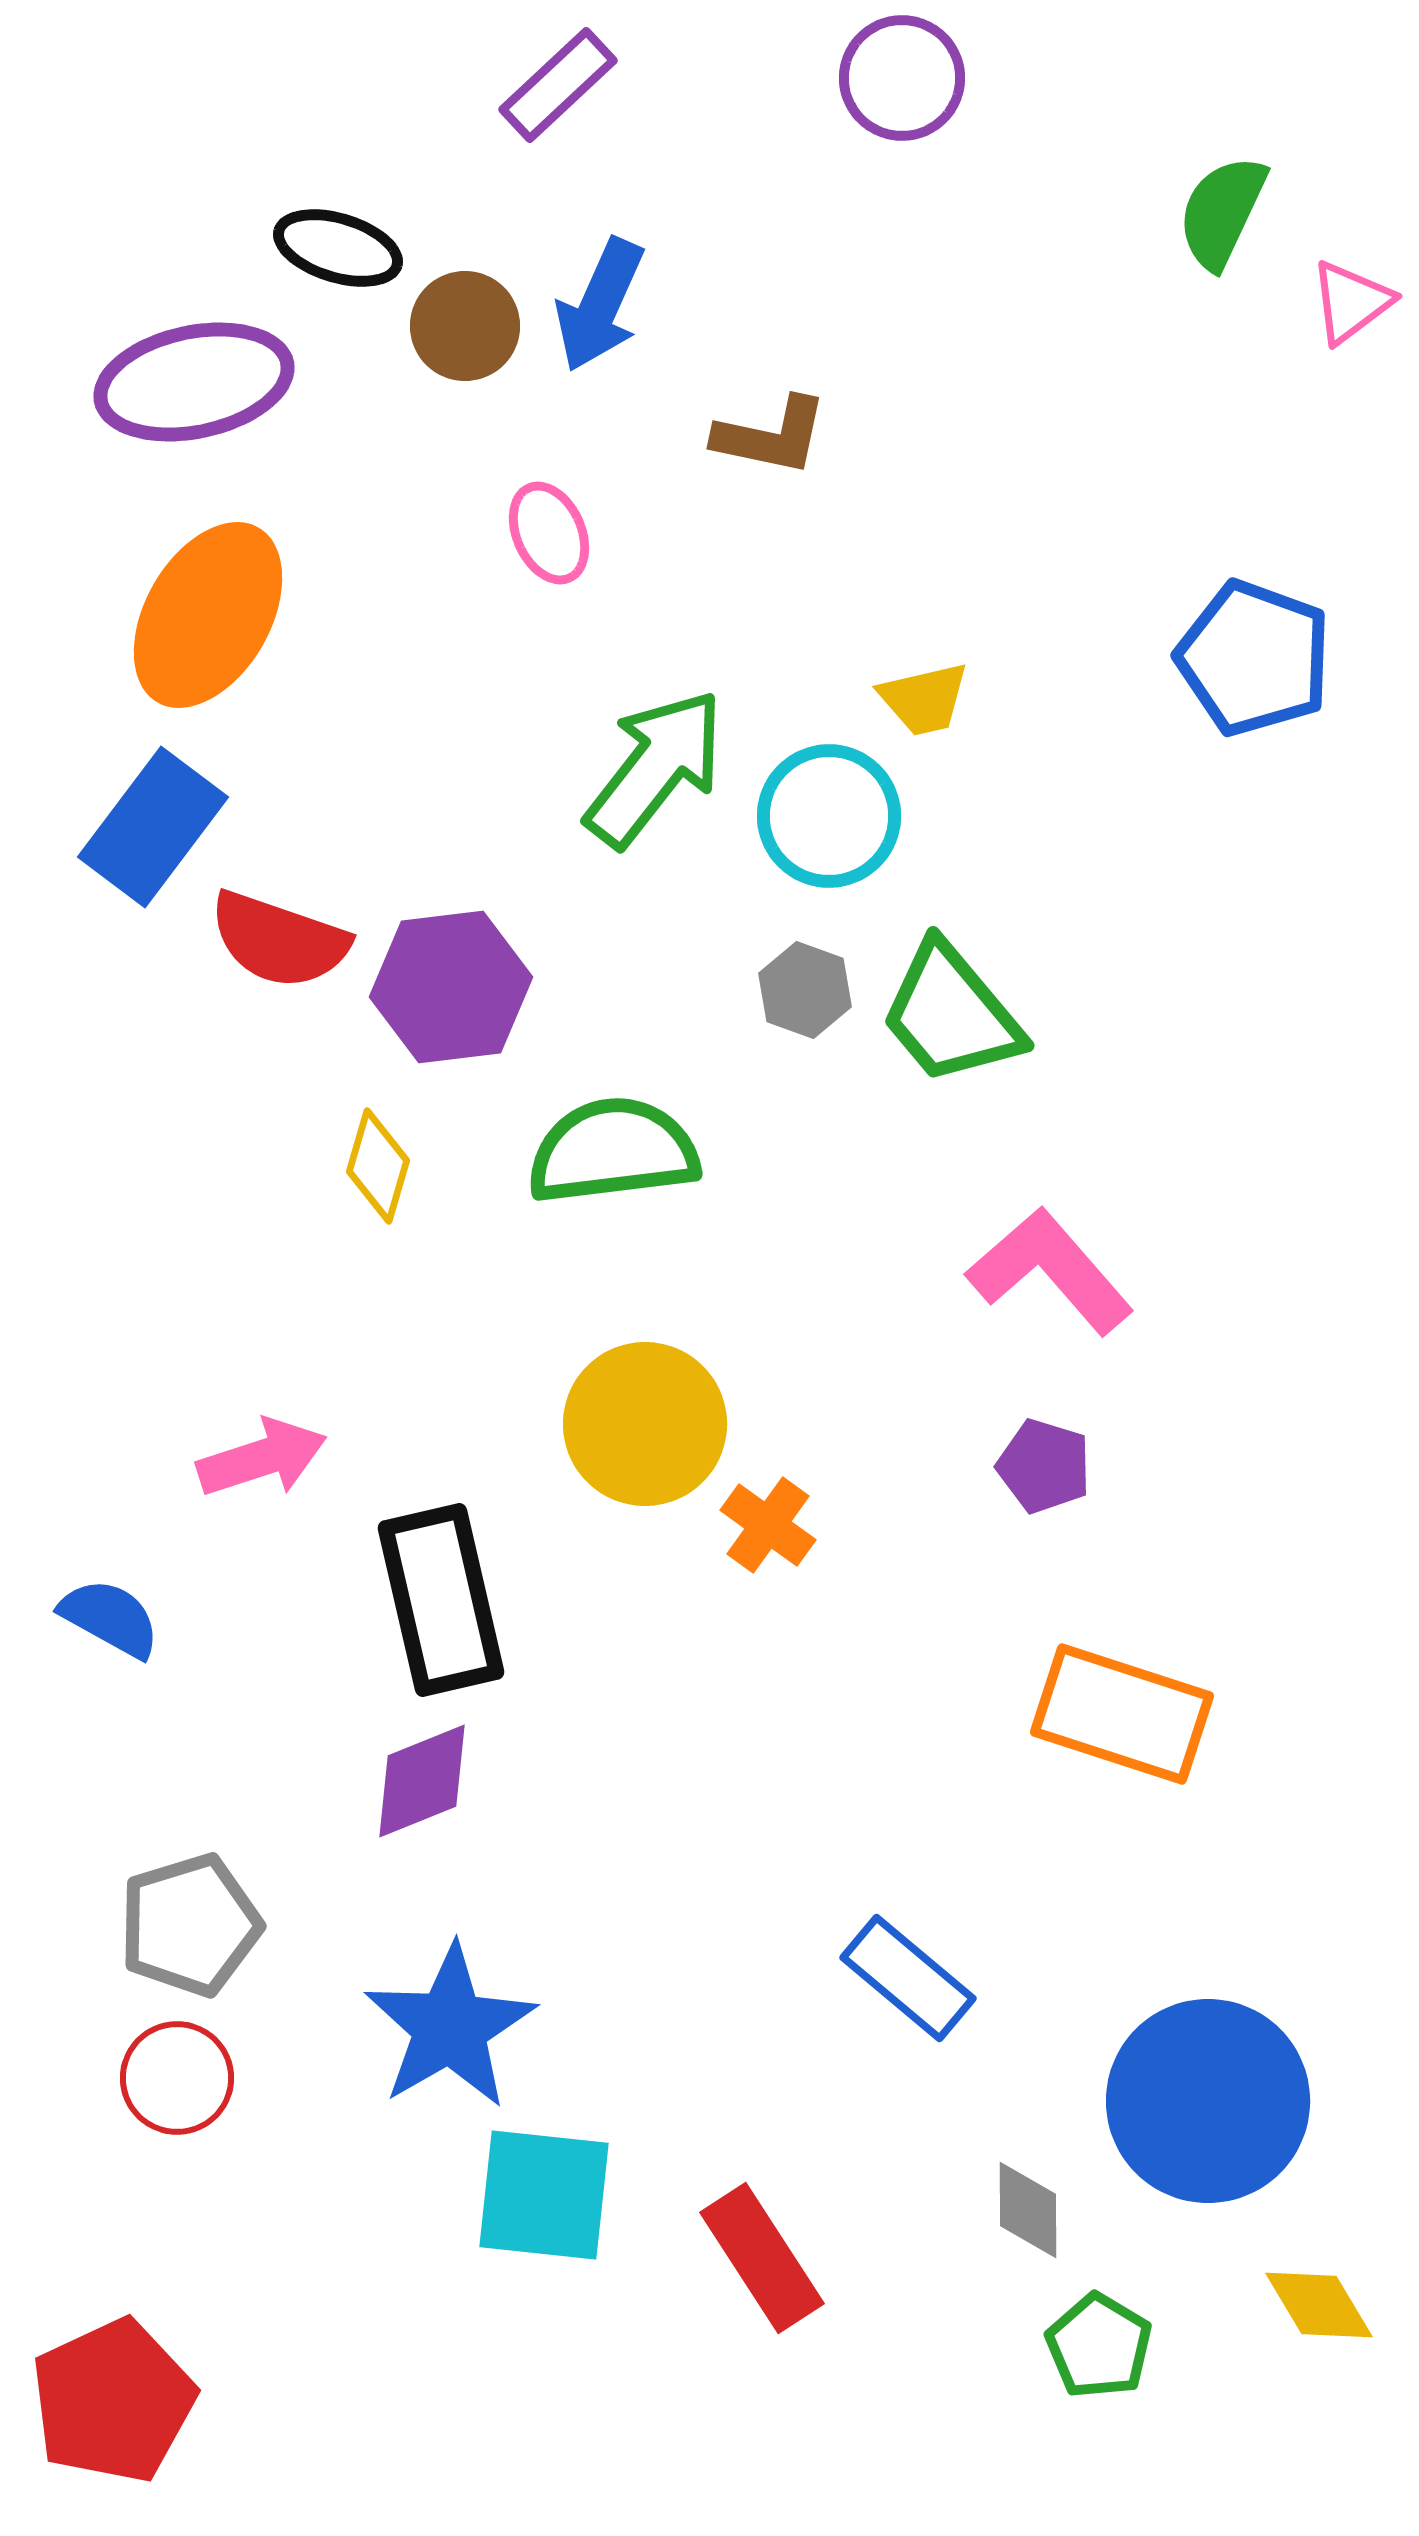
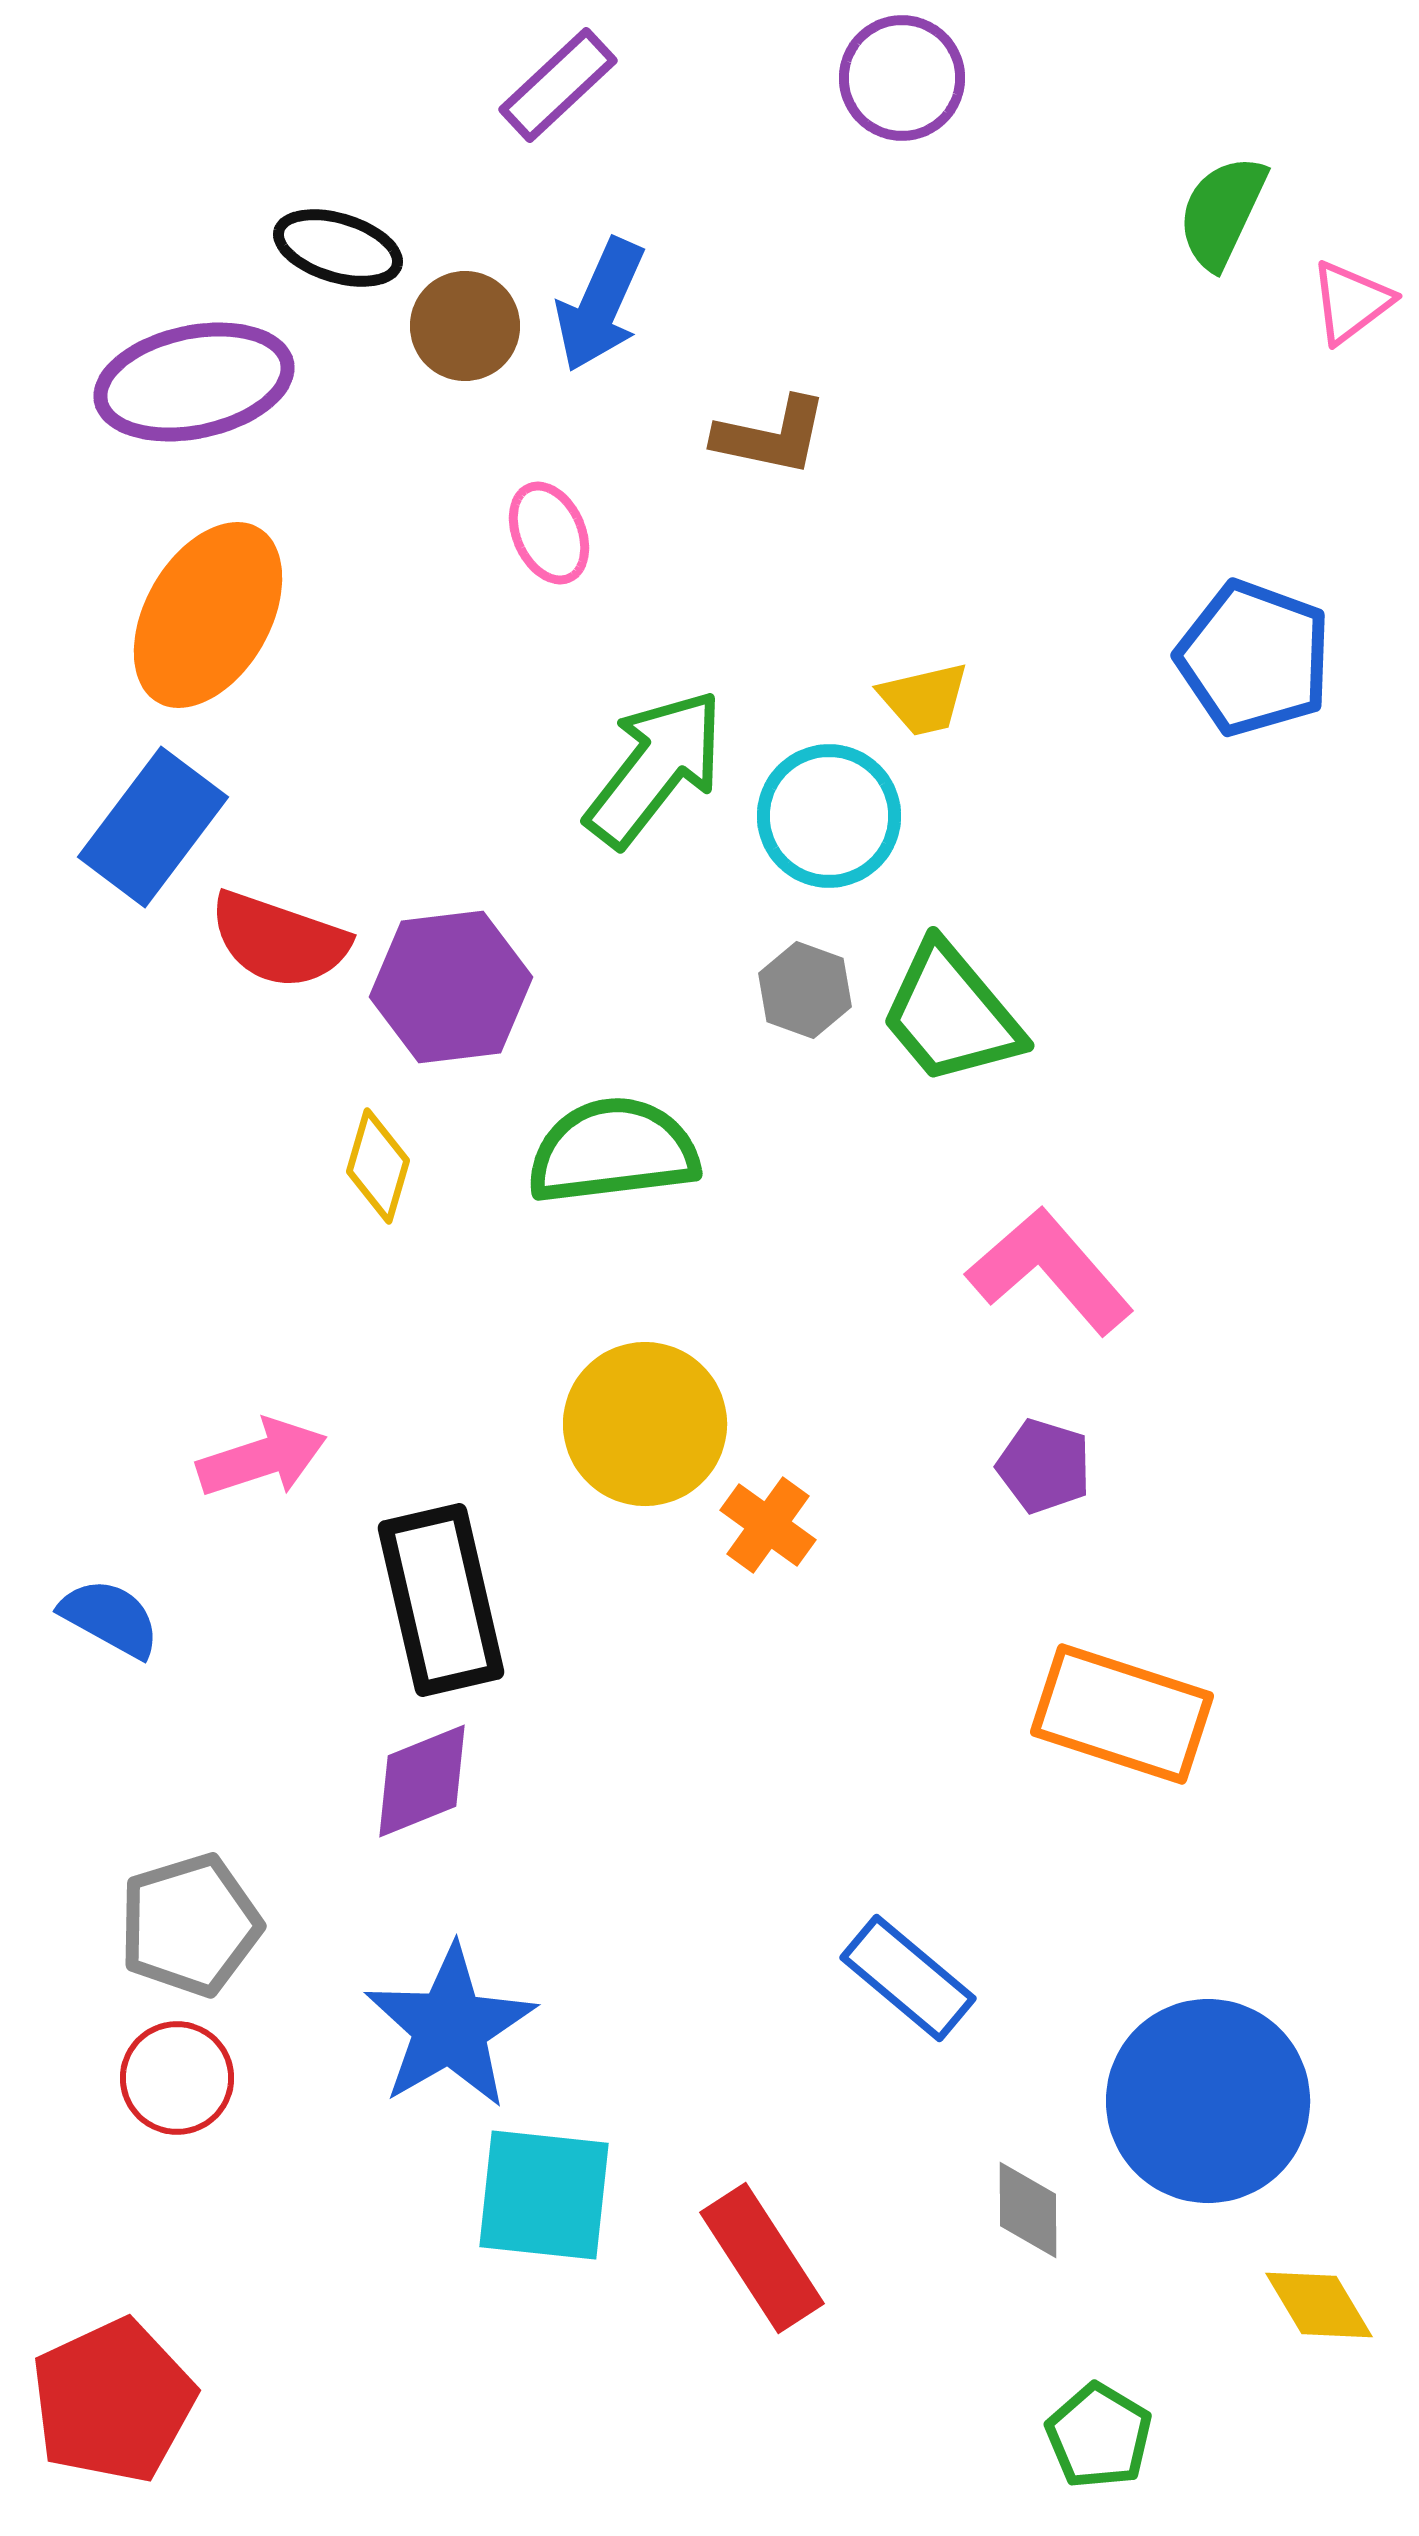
green pentagon at (1099, 2346): moved 90 px down
